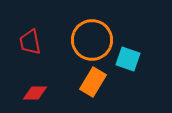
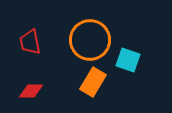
orange circle: moved 2 px left
cyan square: moved 1 px down
red diamond: moved 4 px left, 2 px up
